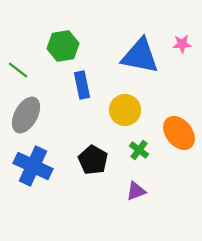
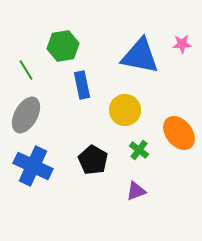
green line: moved 8 px right; rotated 20 degrees clockwise
